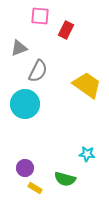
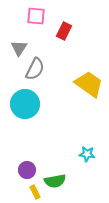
pink square: moved 4 px left
red rectangle: moved 2 px left, 1 px down
gray triangle: rotated 36 degrees counterclockwise
gray semicircle: moved 3 px left, 2 px up
yellow trapezoid: moved 2 px right, 1 px up
purple circle: moved 2 px right, 2 px down
green semicircle: moved 10 px left, 2 px down; rotated 25 degrees counterclockwise
yellow rectangle: moved 4 px down; rotated 32 degrees clockwise
